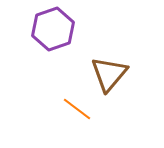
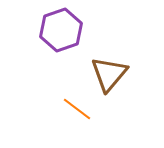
purple hexagon: moved 8 px right, 1 px down
